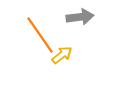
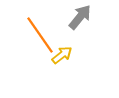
gray arrow: rotated 44 degrees counterclockwise
